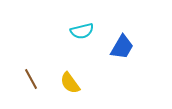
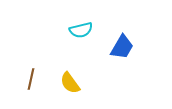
cyan semicircle: moved 1 px left, 1 px up
brown line: rotated 40 degrees clockwise
